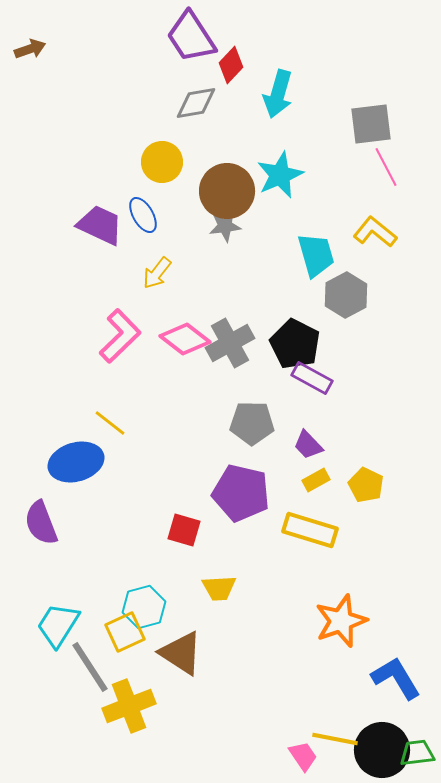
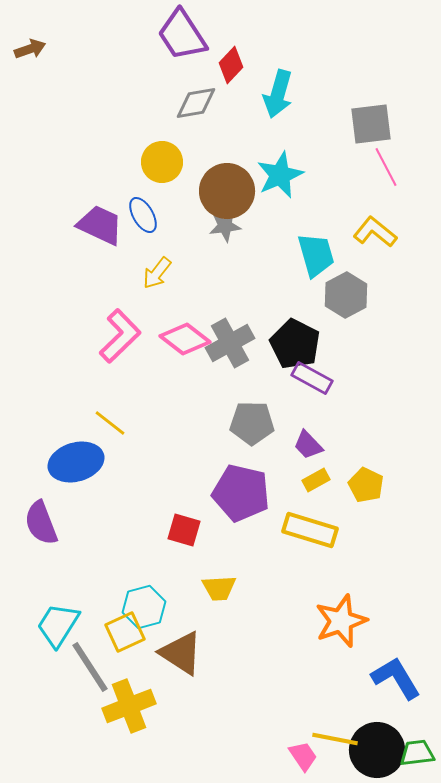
purple trapezoid at (191, 37): moved 9 px left, 2 px up
black circle at (382, 750): moved 5 px left
